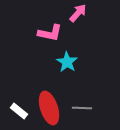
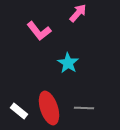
pink L-shape: moved 11 px left, 2 px up; rotated 40 degrees clockwise
cyan star: moved 1 px right, 1 px down
gray line: moved 2 px right
